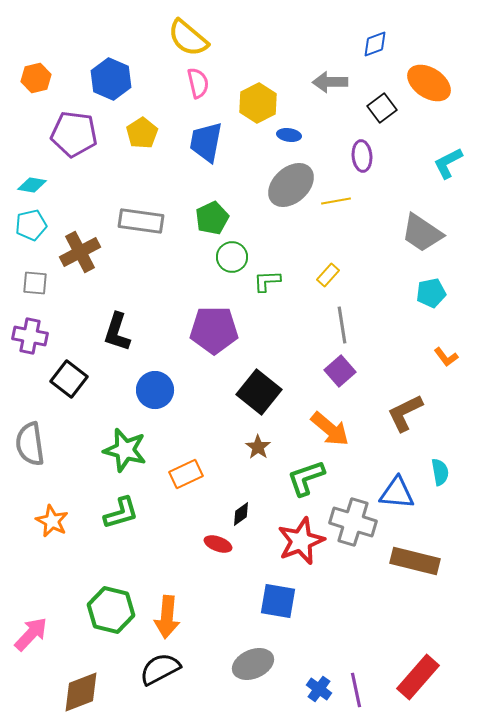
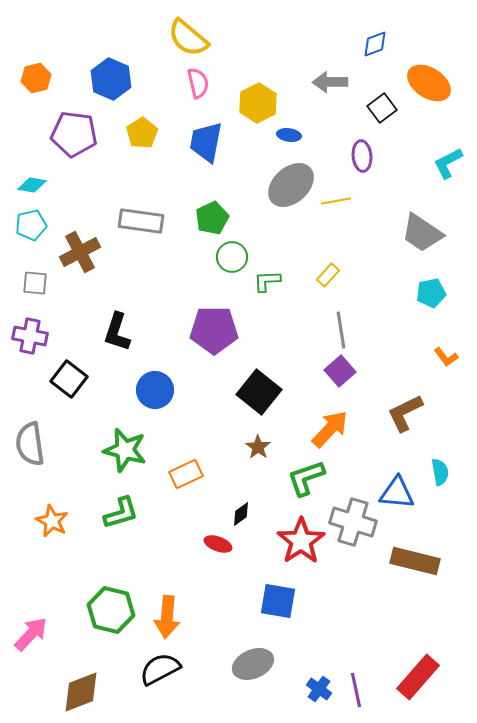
gray line at (342, 325): moved 1 px left, 5 px down
orange arrow at (330, 429): rotated 87 degrees counterclockwise
red star at (301, 541): rotated 12 degrees counterclockwise
